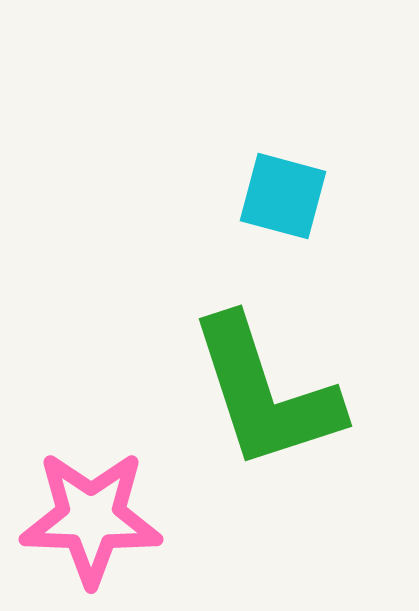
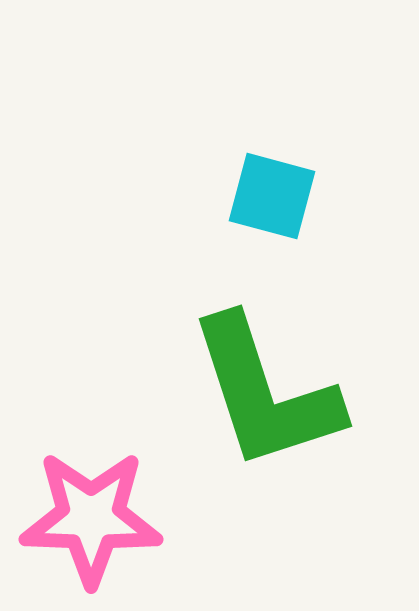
cyan square: moved 11 px left
